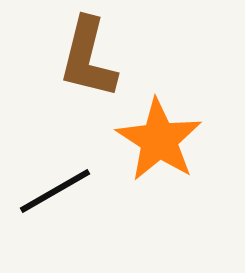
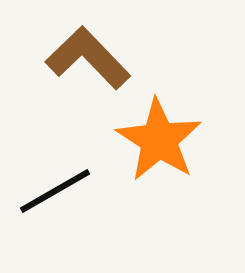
brown L-shape: rotated 122 degrees clockwise
